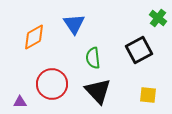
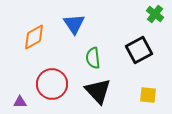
green cross: moved 3 px left, 4 px up
